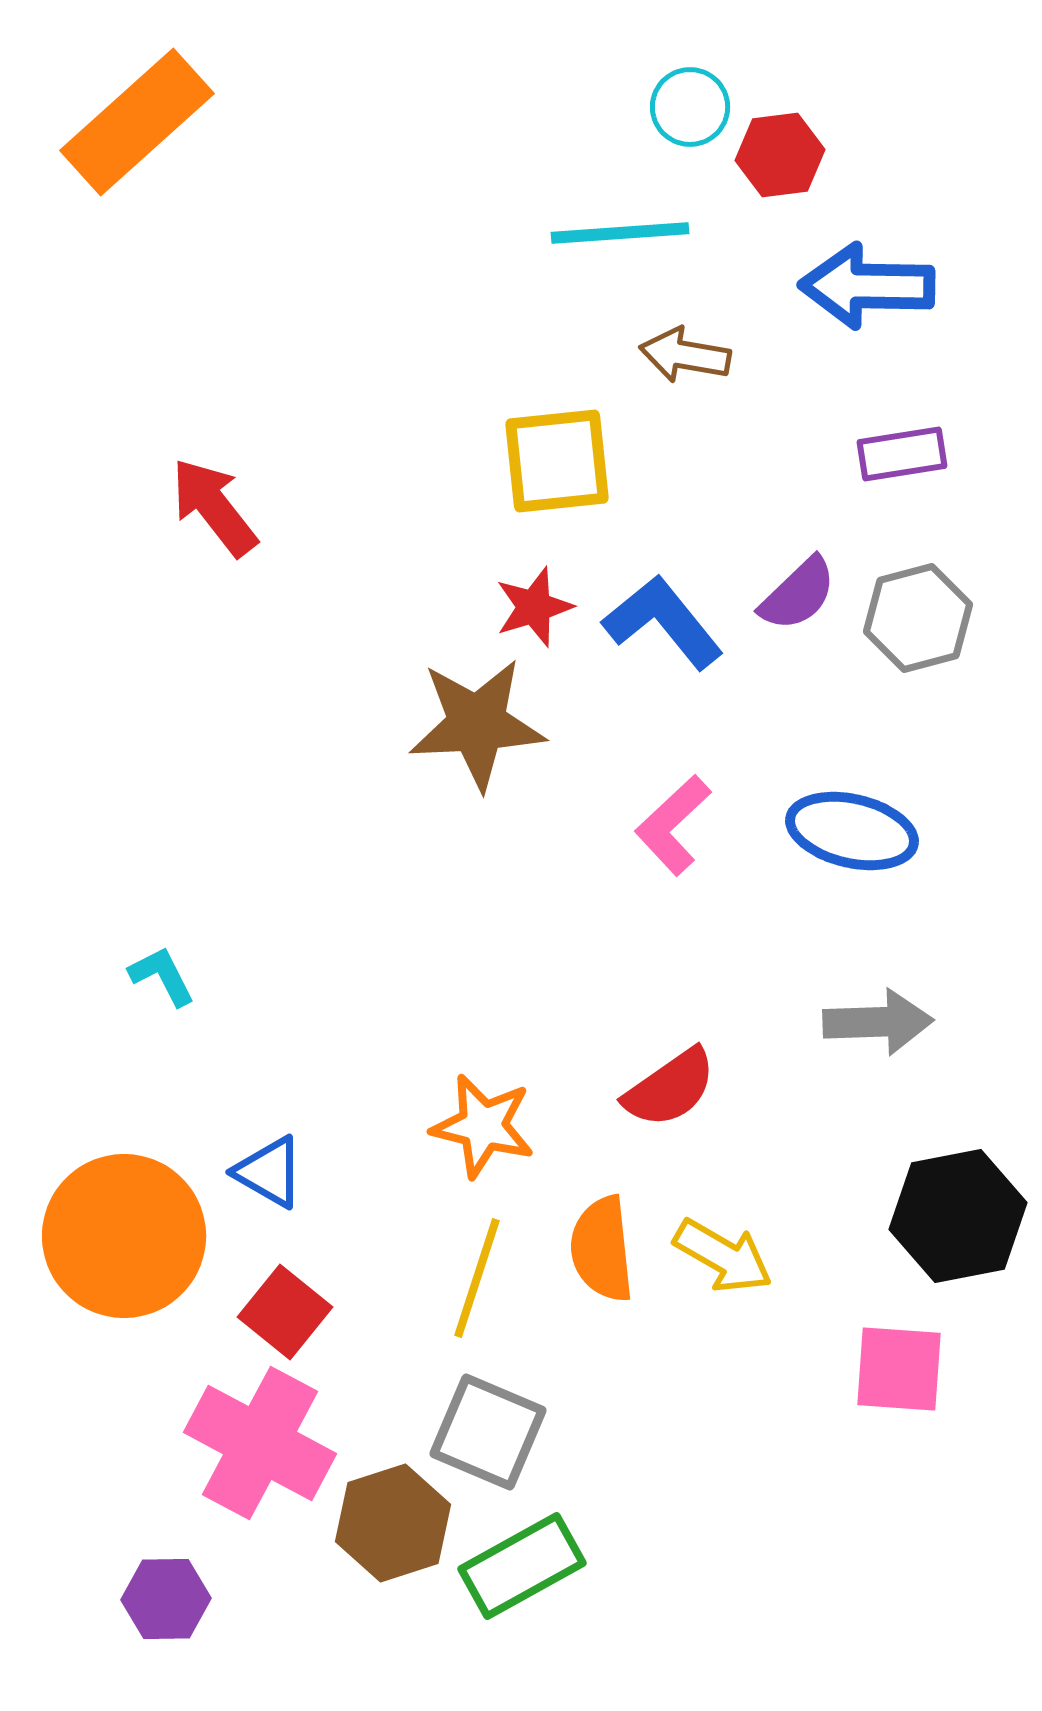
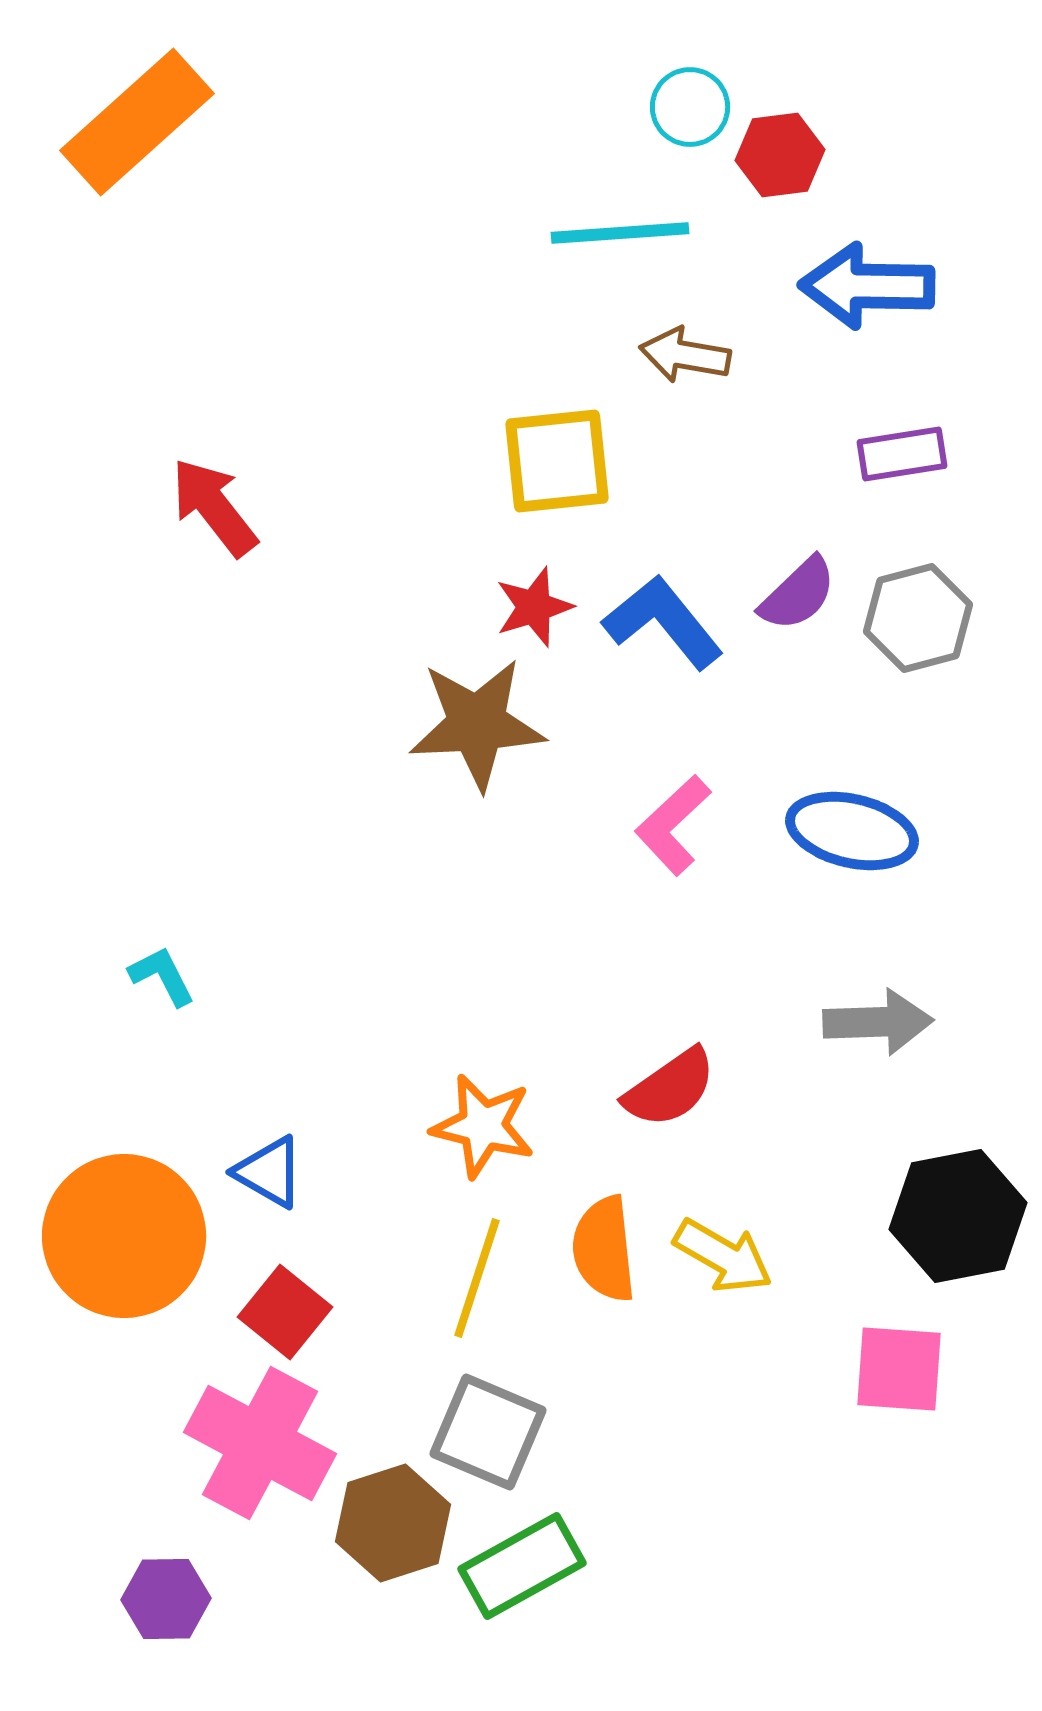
orange semicircle: moved 2 px right
